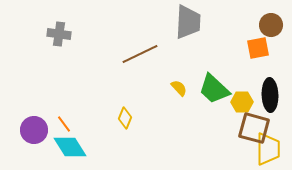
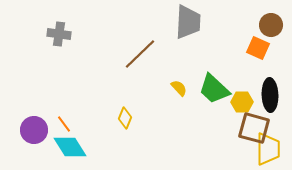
orange square: rotated 35 degrees clockwise
brown line: rotated 18 degrees counterclockwise
